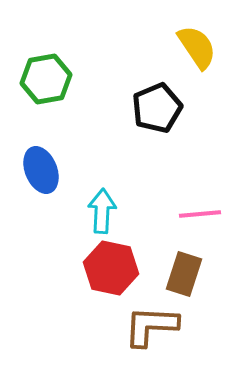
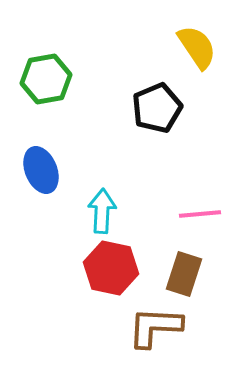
brown L-shape: moved 4 px right, 1 px down
